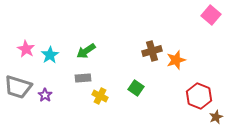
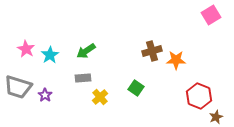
pink square: rotated 18 degrees clockwise
orange star: rotated 18 degrees clockwise
yellow cross: moved 1 px down; rotated 21 degrees clockwise
